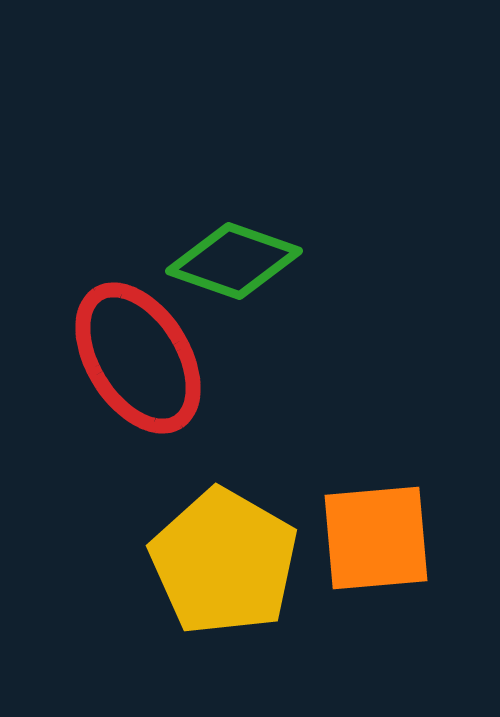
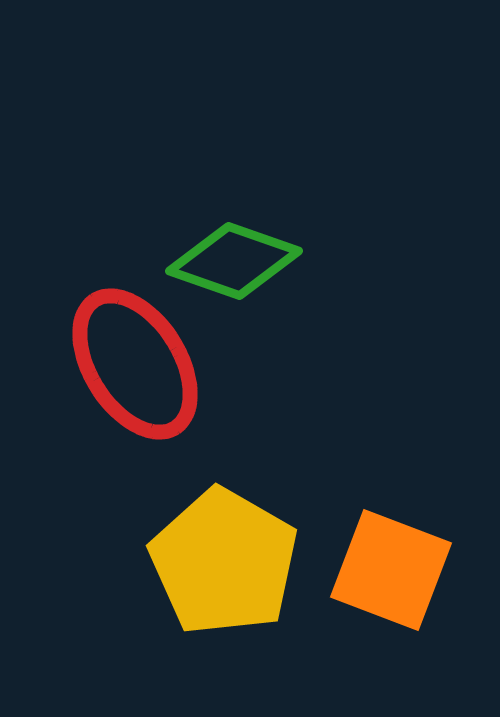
red ellipse: moved 3 px left, 6 px down
orange square: moved 15 px right, 32 px down; rotated 26 degrees clockwise
